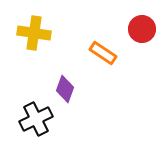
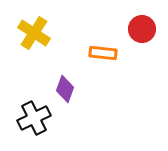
yellow cross: rotated 24 degrees clockwise
orange rectangle: rotated 28 degrees counterclockwise
black cross: moved 2 px left, 1 px up
